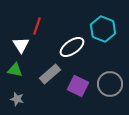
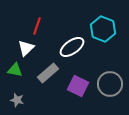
white triangle: moved 5 px right, 3 px down; rotated 18 degrees clockwise
gray rectangle: moved 2 px left, 1 px up
gray star: moved 1 px down
